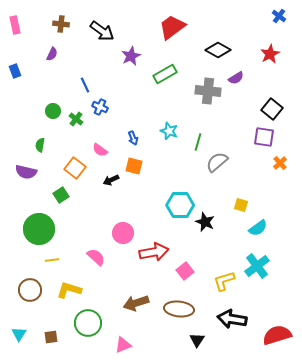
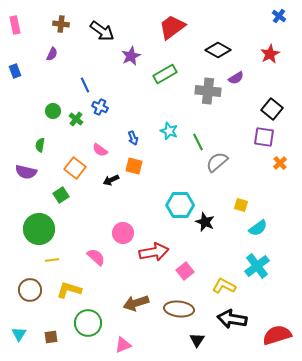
green line at (198, 142): rotated 42 degrees counterclockwise
yellow L-shape at (224, 281): moved 5 px down; rotated 45 degrees clockwise
